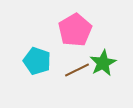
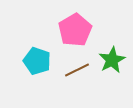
green star: moved 9 px right, 3 px up
